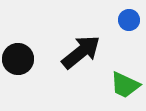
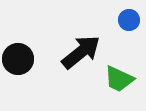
green trapezoid: moved 6 px left, 6 px up
